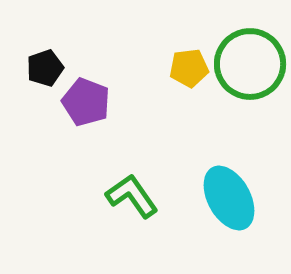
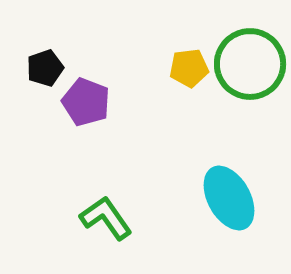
green L-shape: moved 26 px left, 22 px down
